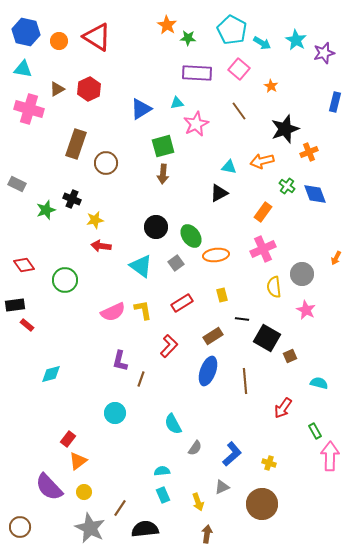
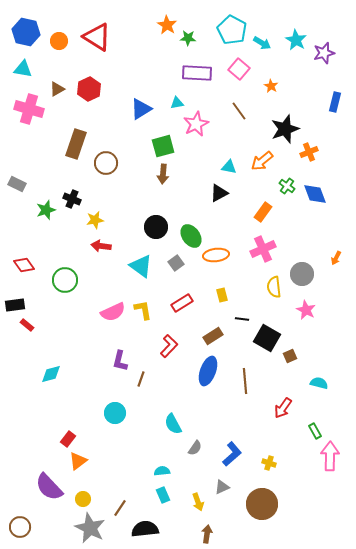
orange arrow at (262, 161): rotated 25 degrees counterclockwise
yellow circle at (84, 492): moved 1 px left, 7 px down
